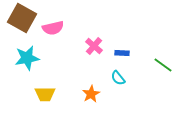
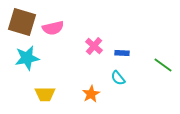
brown square: moved 4 px down; rotated 12 degrees counterclockwise
